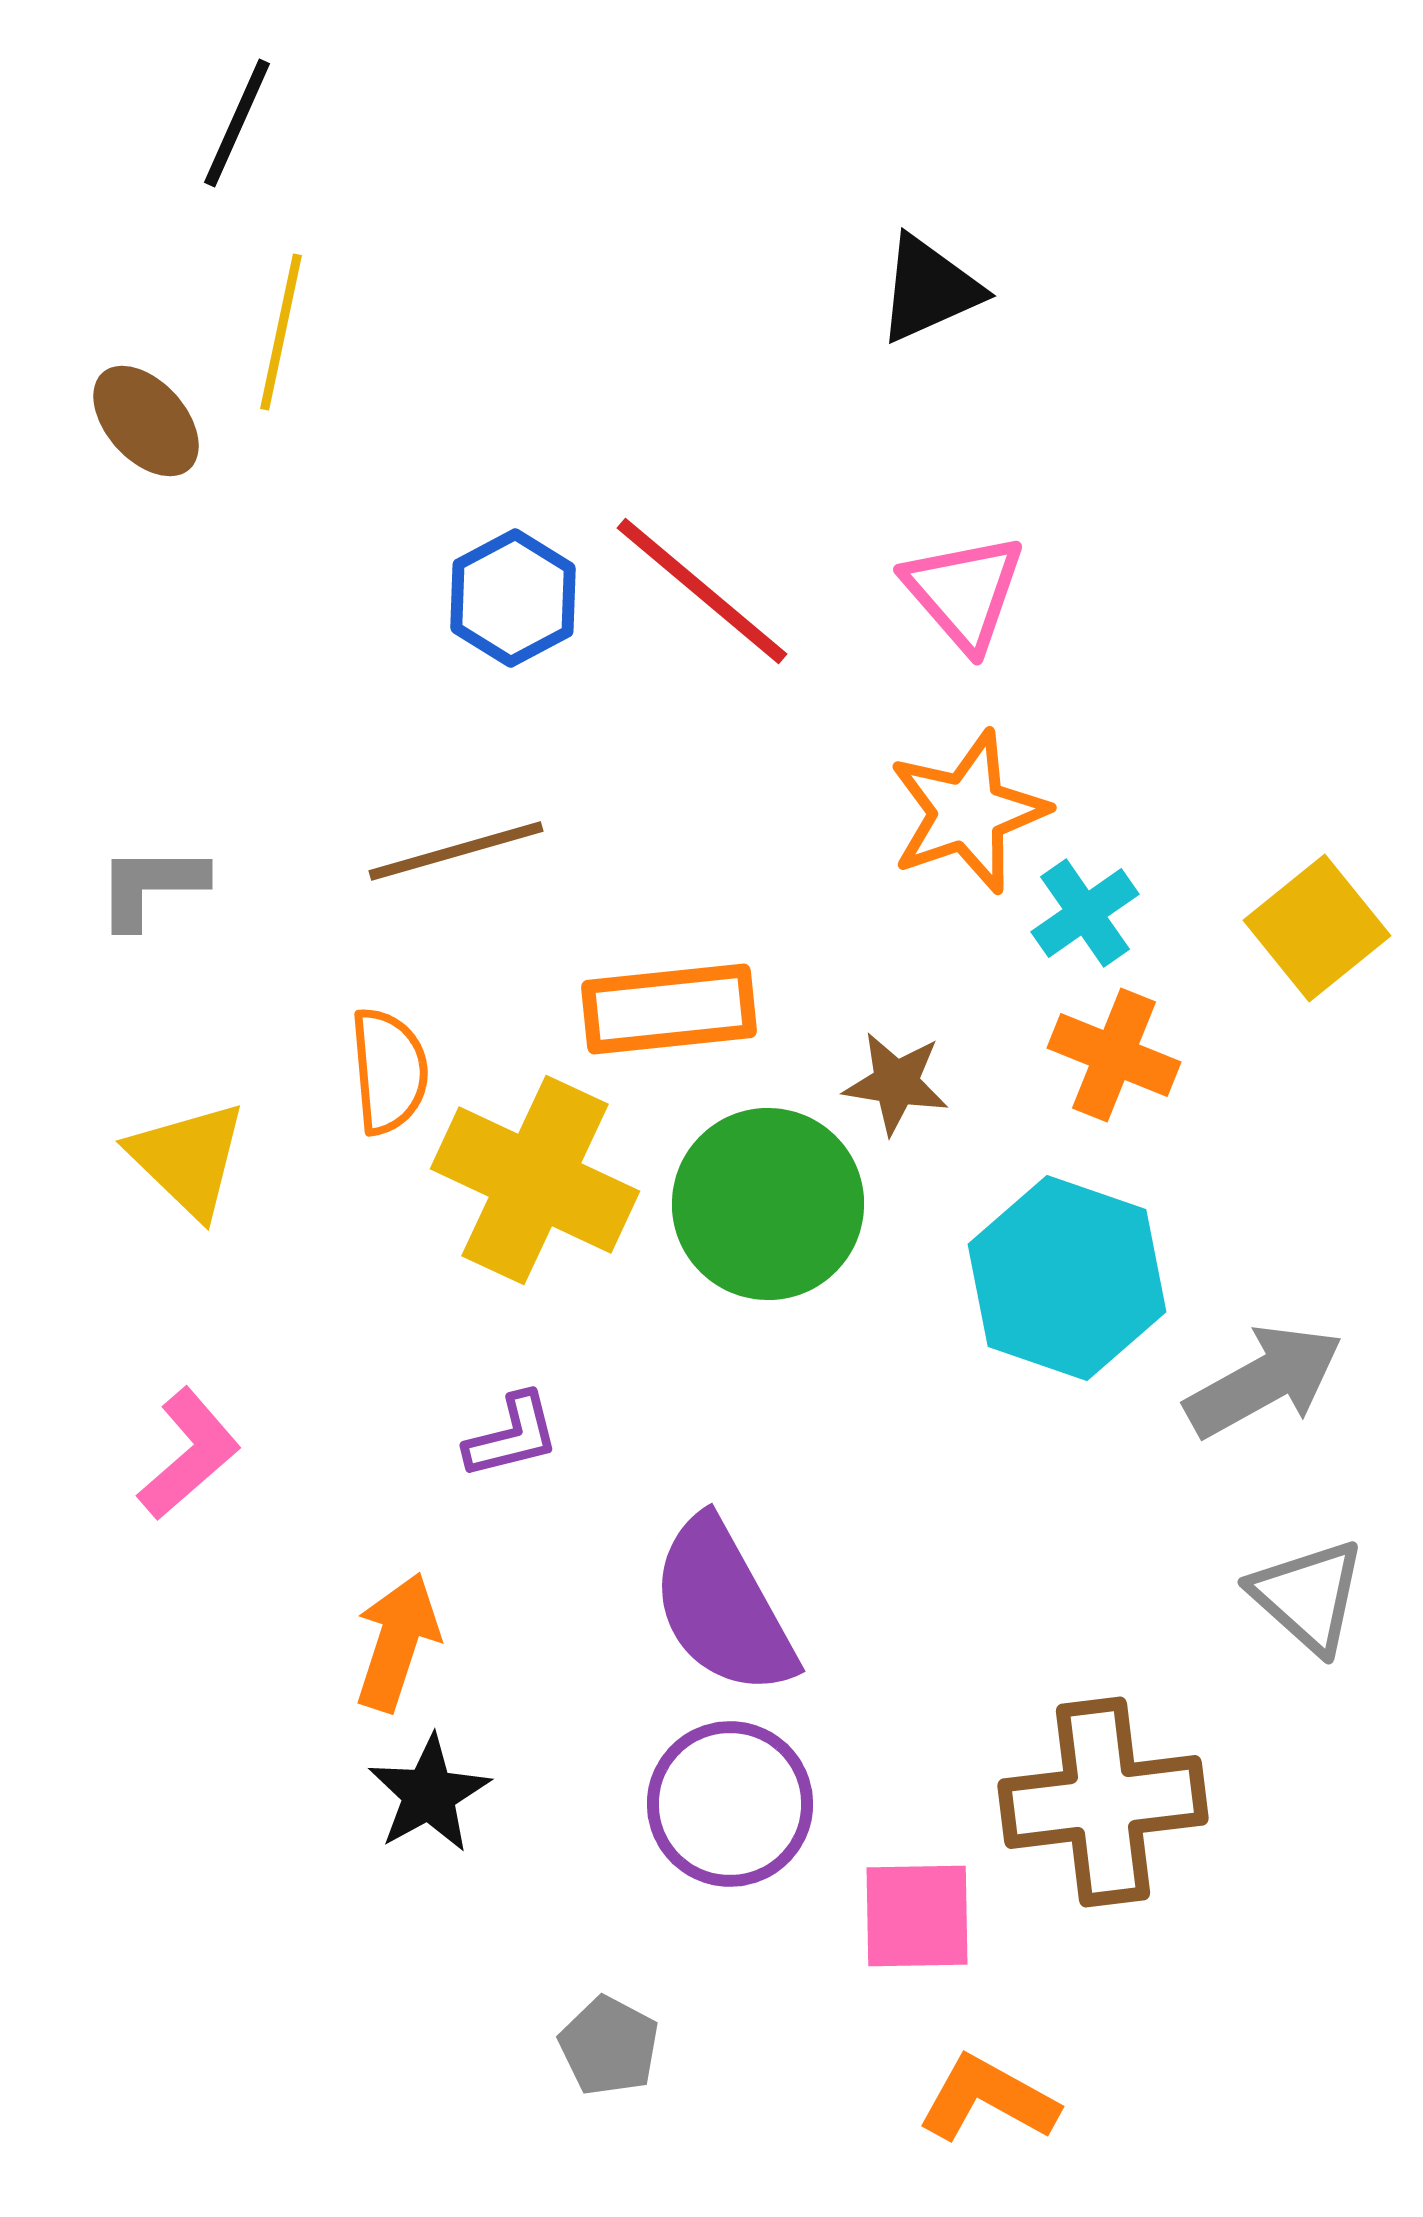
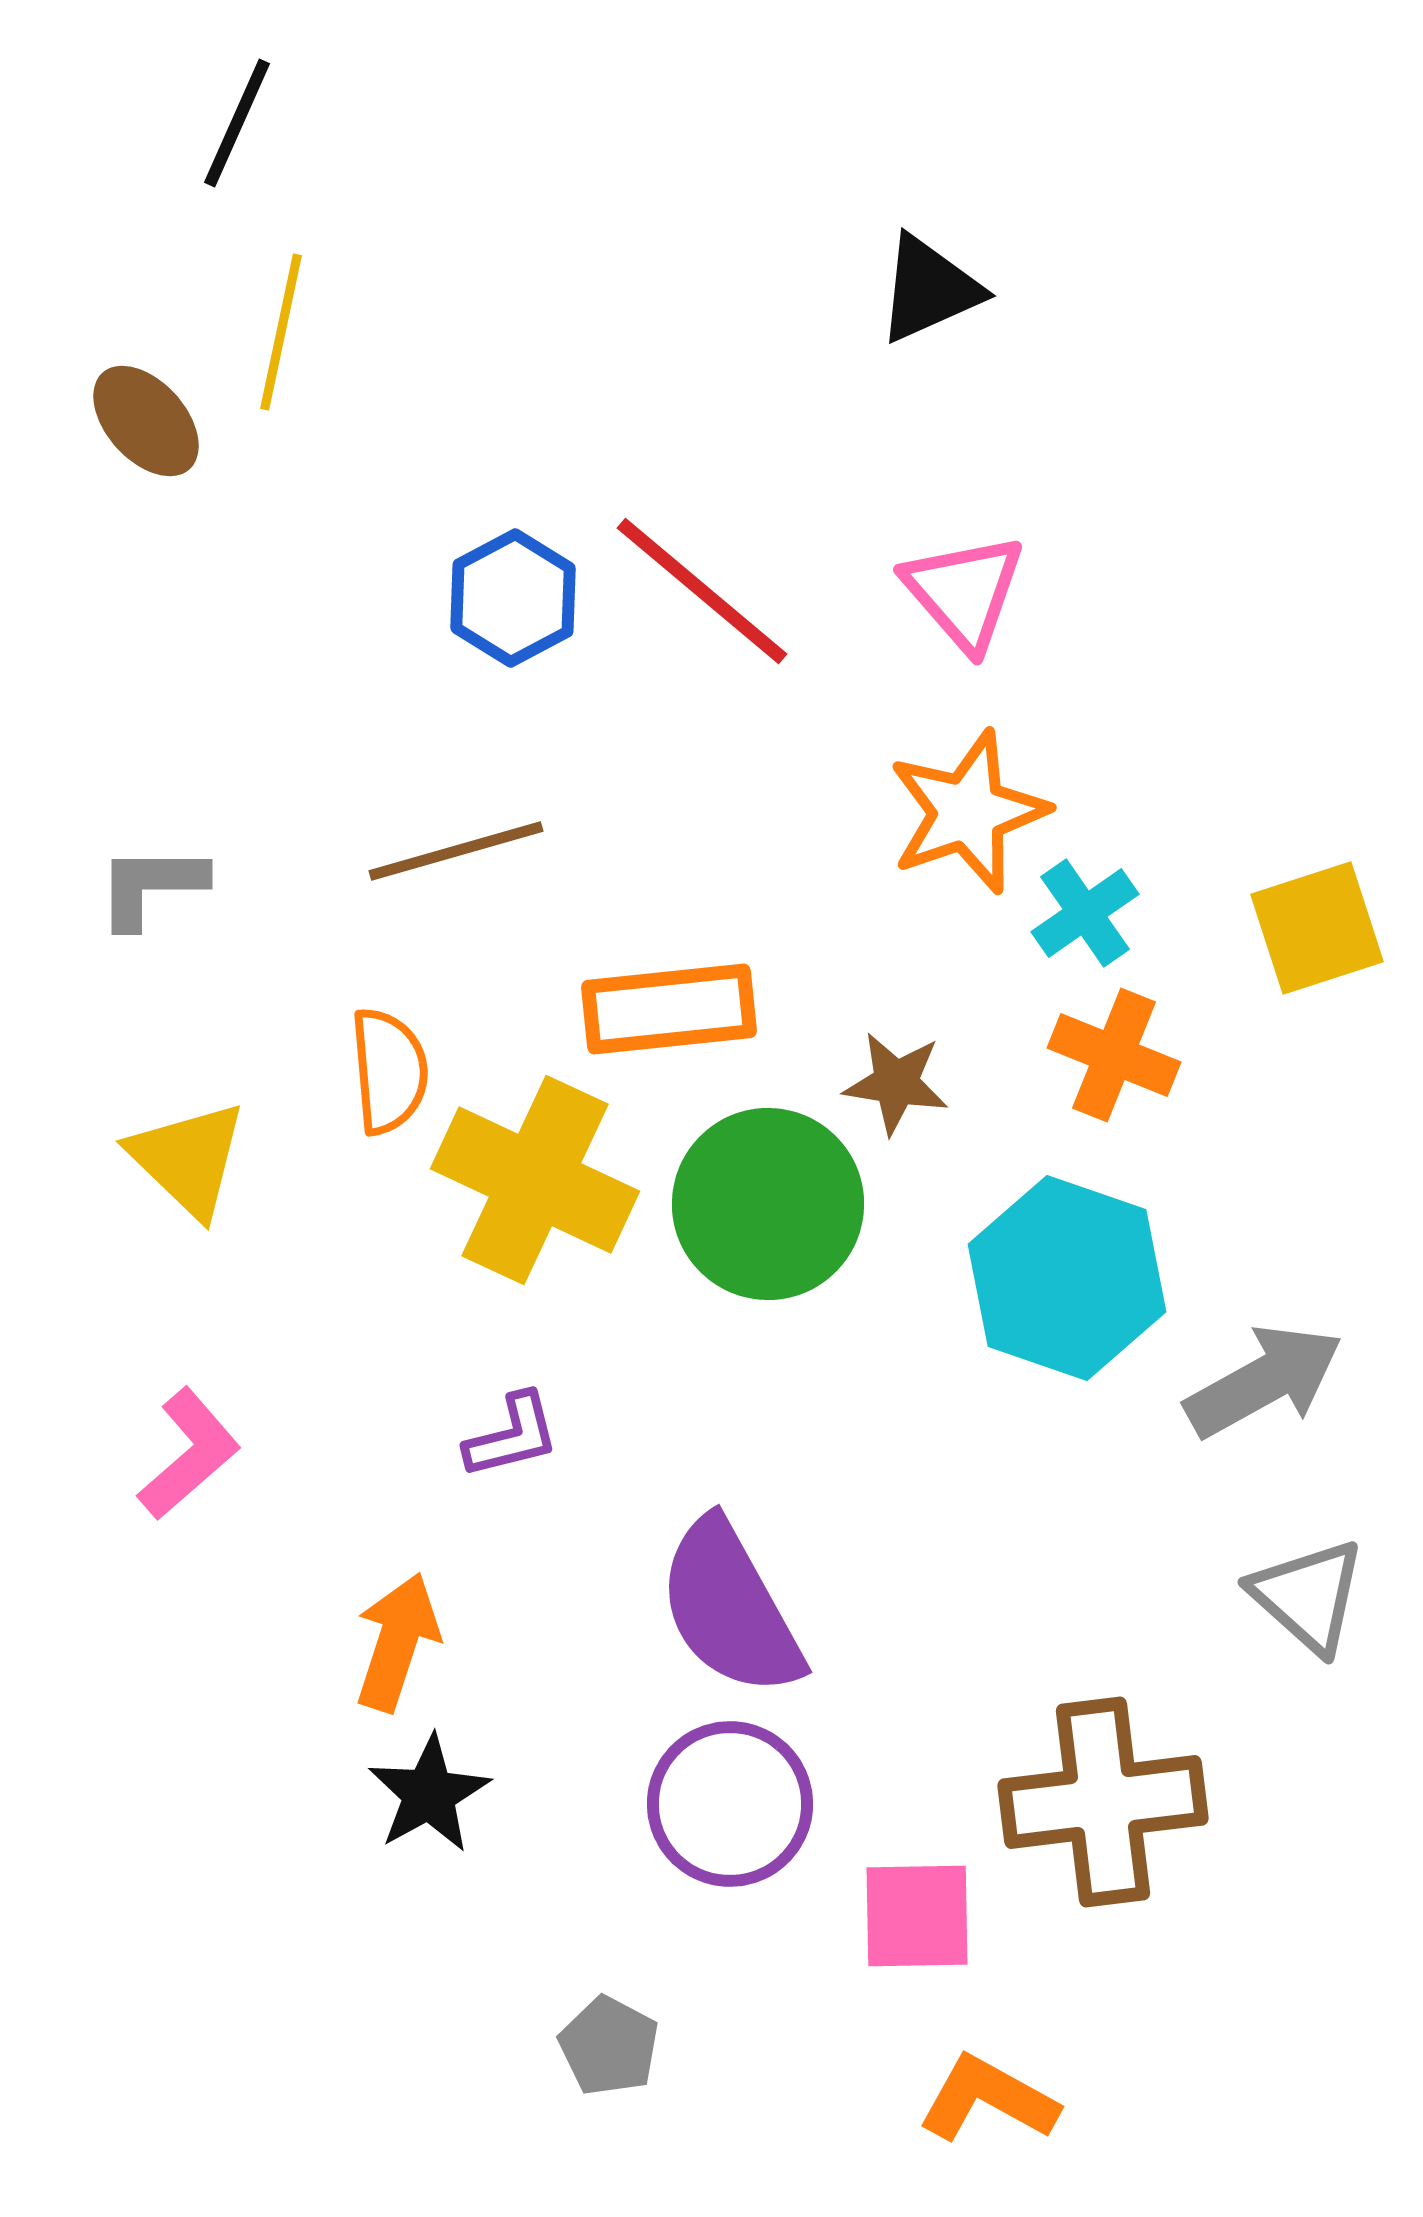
yellow square: rotated 21 degrees clockwise
purple semicircle: moved 7 px right, 1 px down
